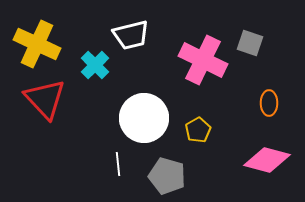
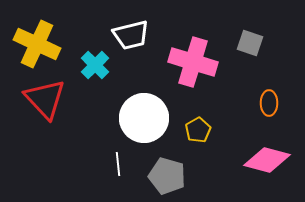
pink cross: moved 10 px left, 2 px down; rotated 9 degrees counterclockwise
